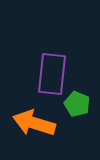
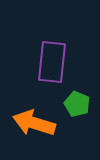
purple rectangle: moved 12 px up
